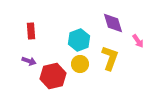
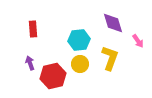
red rectangle: moved 2 px right, 2 px up
cyan hexagon: rotated 15 degrees clockwise
purple arrow: moved 1 px right, 2 px down; rotated 128 degrees counterclockwise
